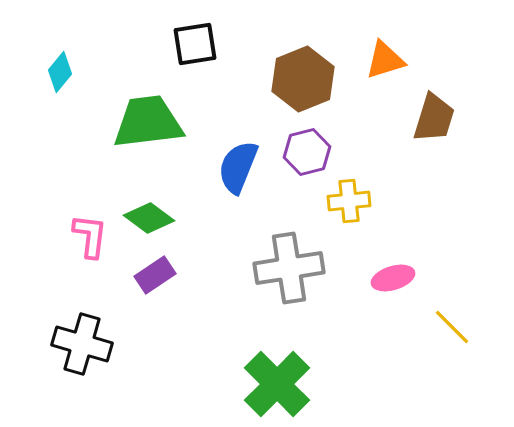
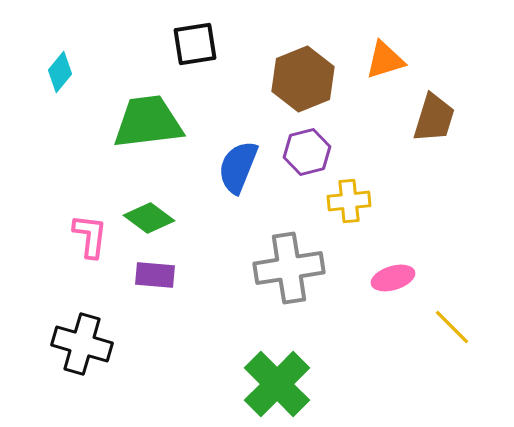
purple rectangle: rotated 39 degrees clockwise
